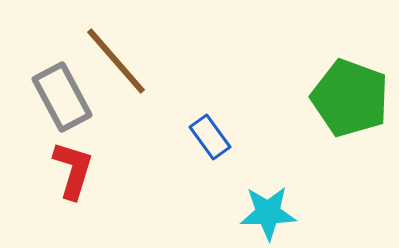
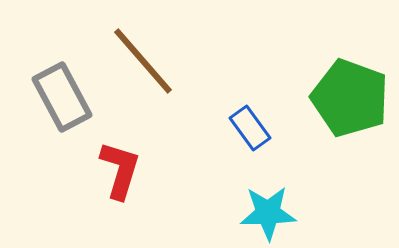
brown line: moved 27 px right
blue rectangle: moved 40 px right, 9 px up
red L-shape: moved 47 px right
